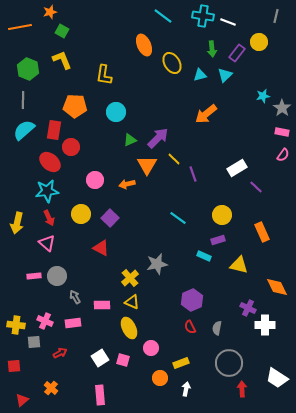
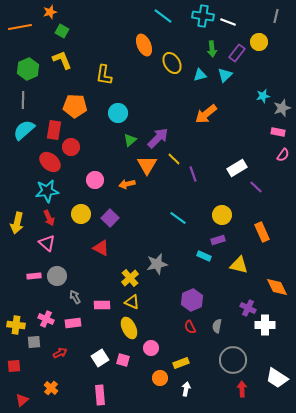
green hexagon at (28, 69): rotated 15 degrees clockwise
gray star at (282, 108): rotated 18 degrees clockwise
cyan circle at (116, 112): moved 2 px right, 1 px down
pink rectangle at (282, 132): moved 4 px left
green triangle at (130, 140): rotated 16 degrees counterclockwise
pink cross at (45, 321): moved 1 px right, 2 px up
gray semicircle at (217, 328): moved 2 px up
gray circle at (229, 363): moved 4 px right, 3 px up
